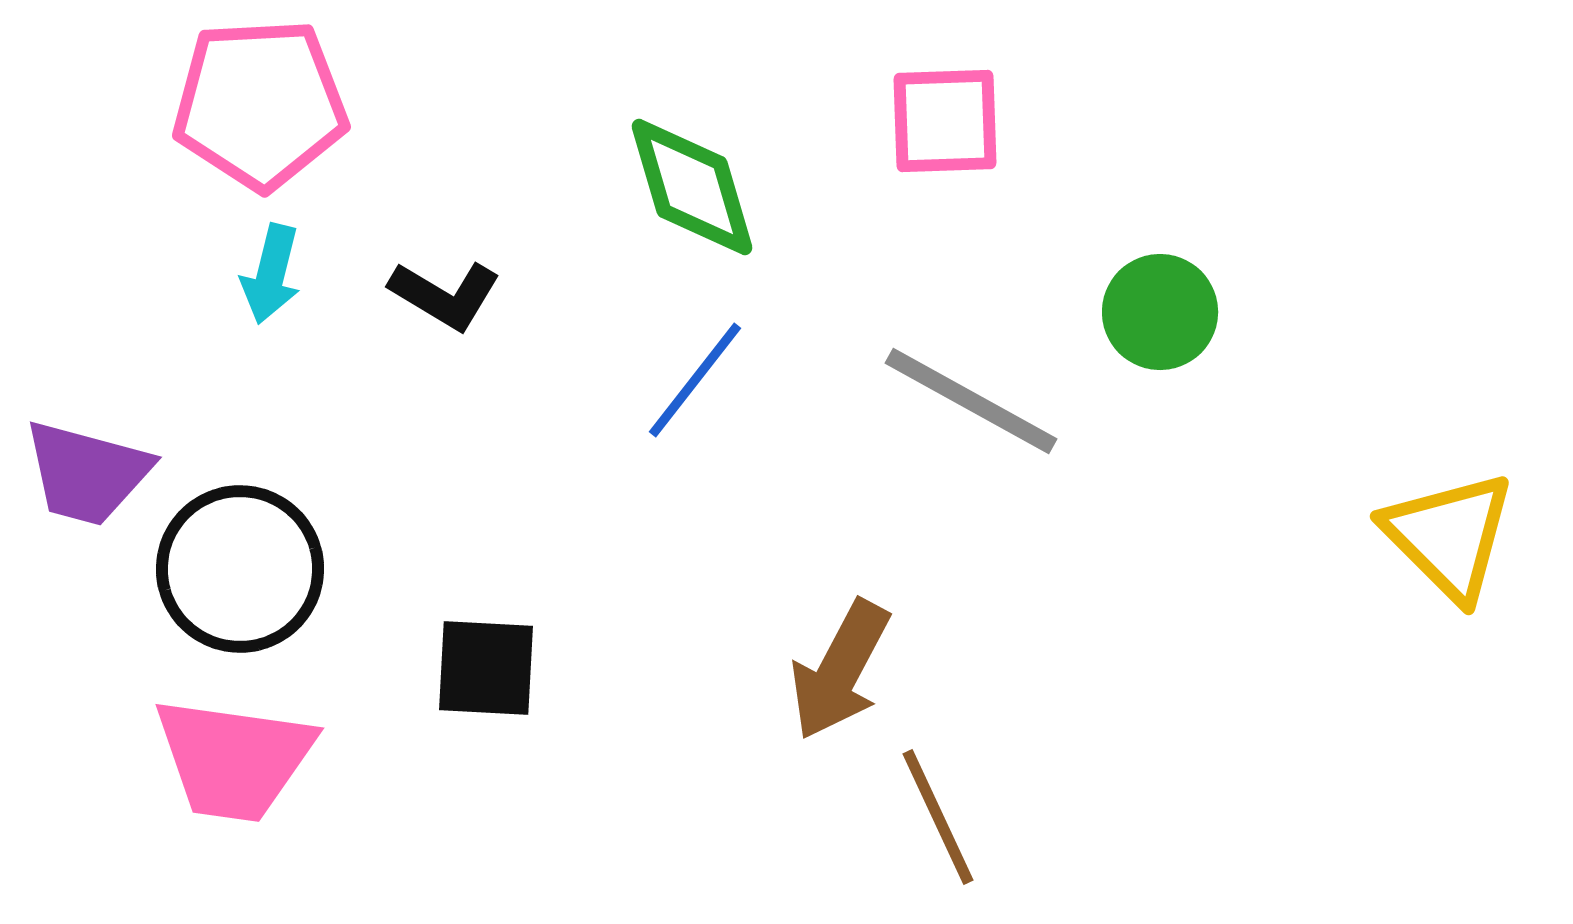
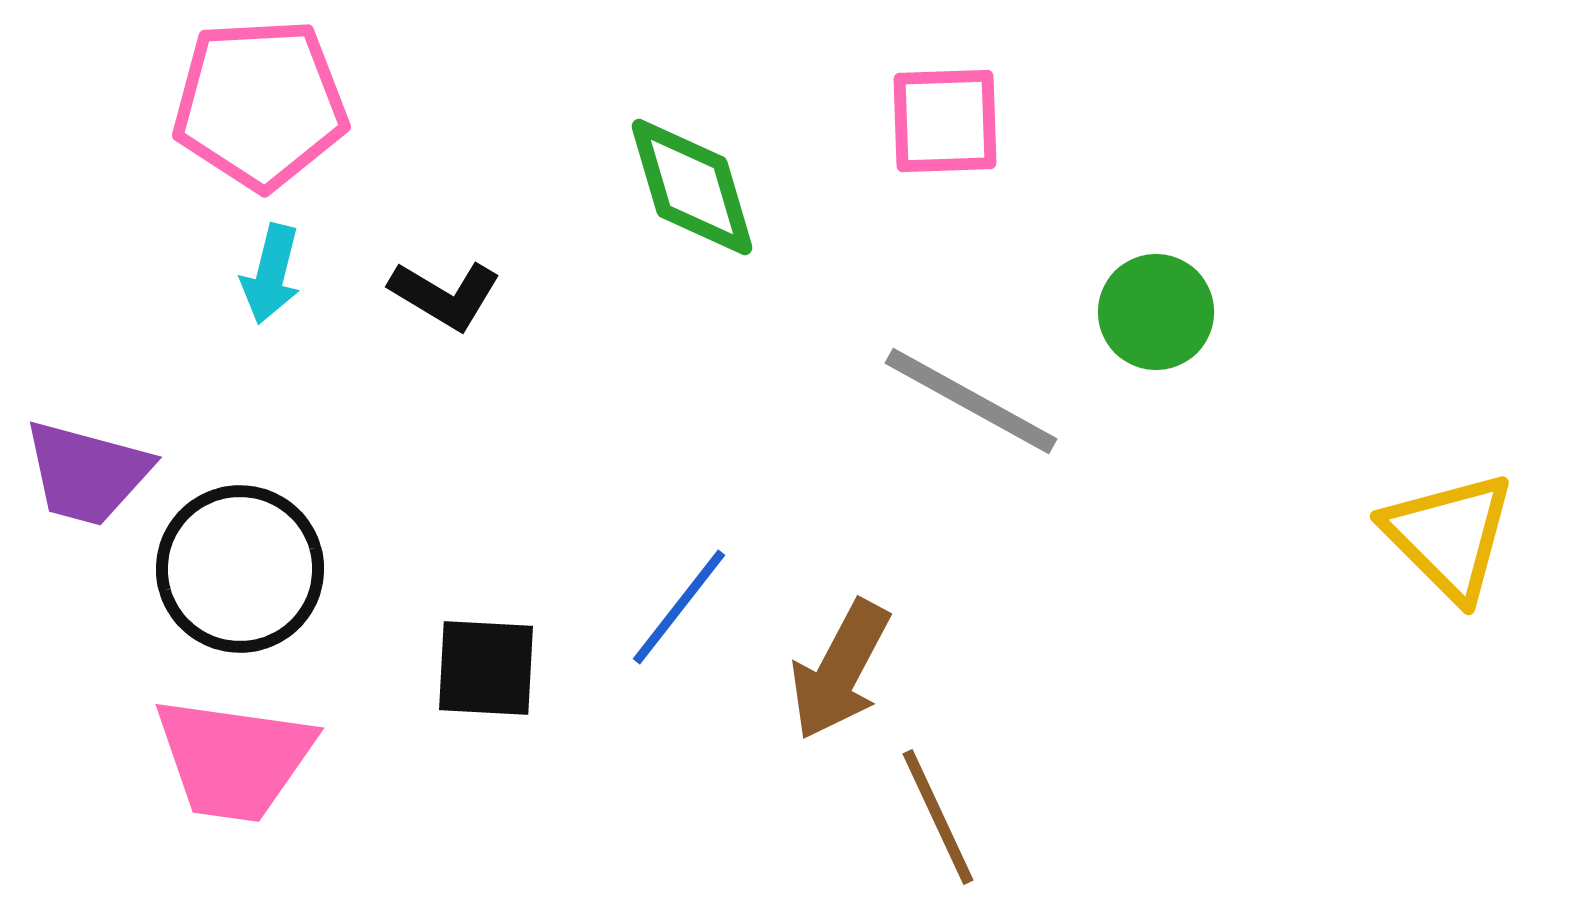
green circle: moved 4 px left
blue line: moved 16 px left, 227 px down
